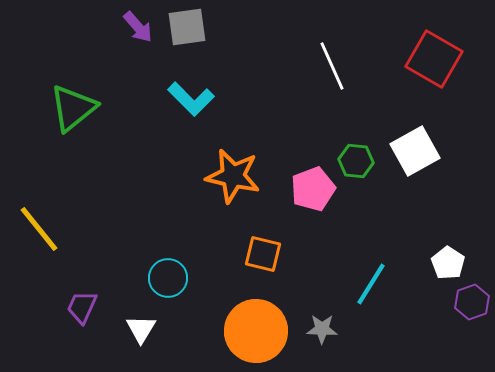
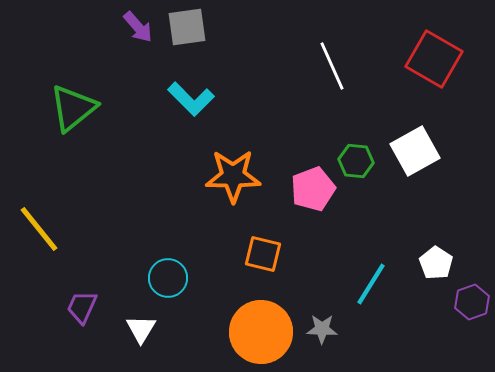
orange star: rotated 12 degrees counterclockwise
white pentagon: moved 12 px left
orange circle: moved 5 px right, 1 px down
